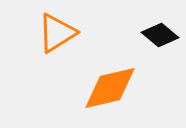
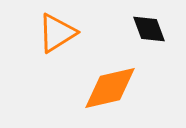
black diamond: moved 11 px left, 6 px up; rotated 30 degrees clockwise
